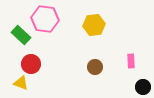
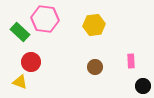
green rectangle: moved 1 px left, 3 px up
red circle: moved 2 px up
yellow triangle: moved 1 px left, 1 px up
black circle: moved 1 px up
